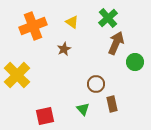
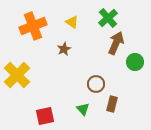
brown rectangle: rotated 28 degrees clockwise
